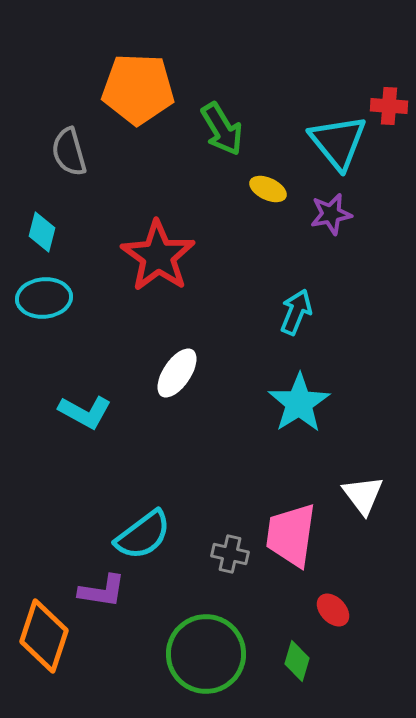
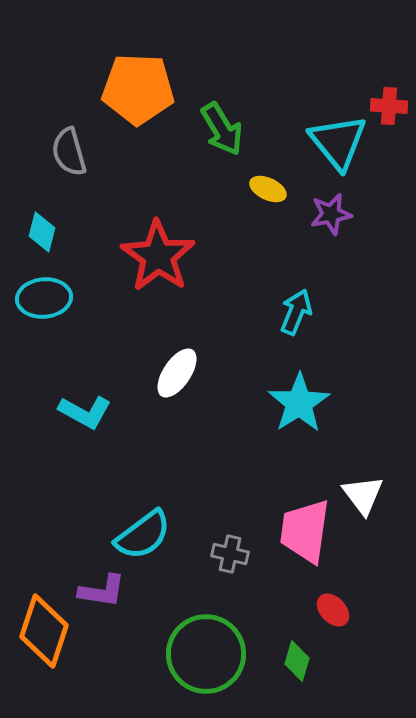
pink trapezoid: moved 14 px right, 4 px up
orange diamond: moved 5 px up
